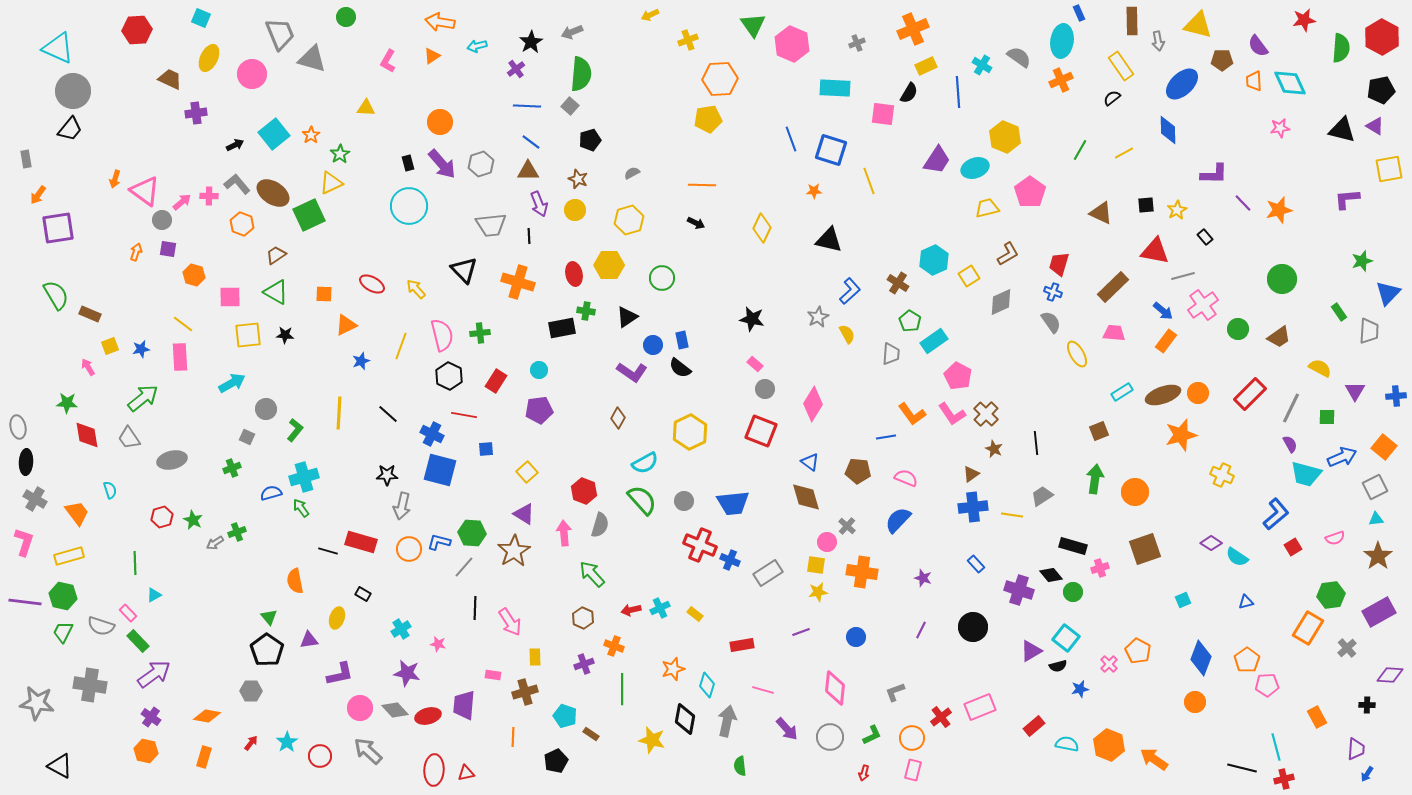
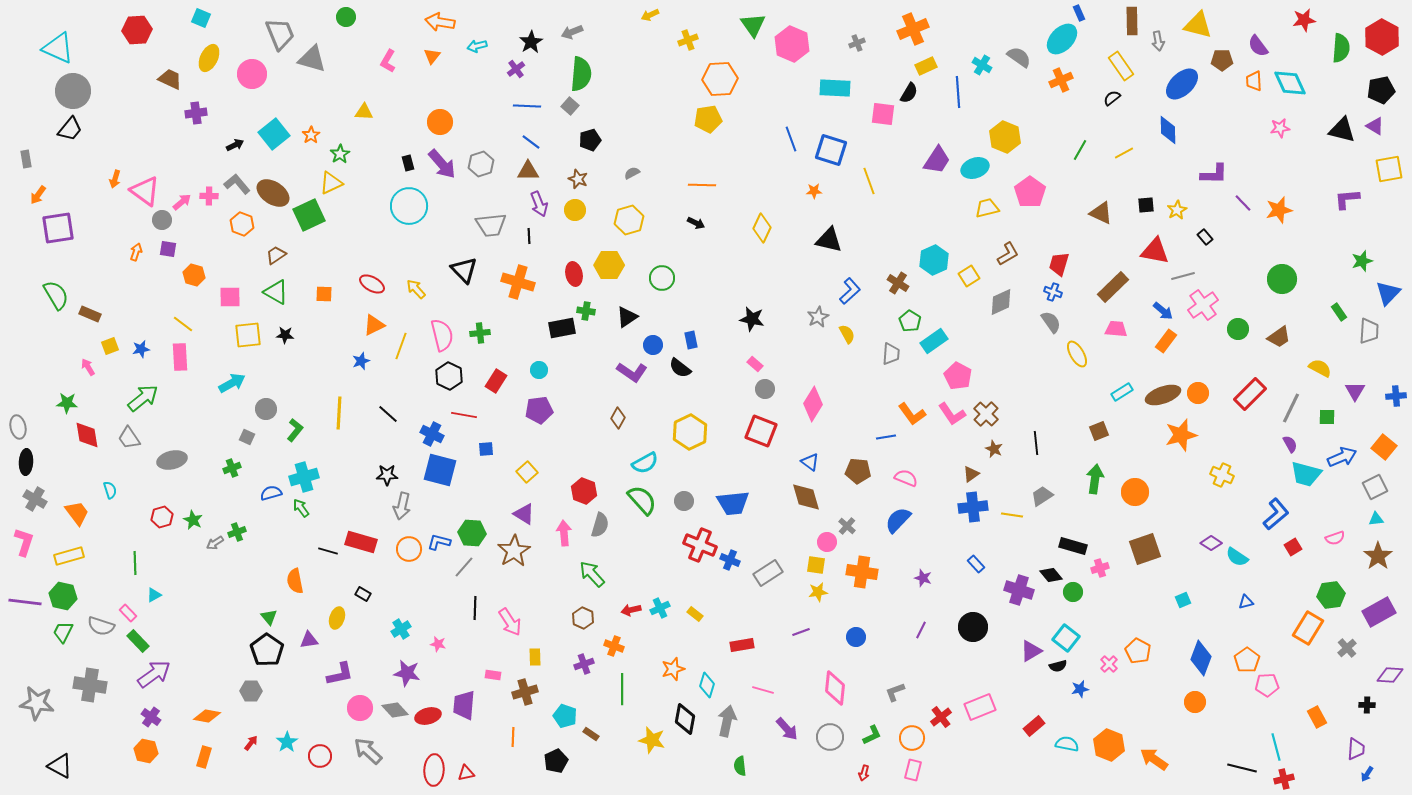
cyan ellipse at (1062, 41): moved 2 px up; rotated 36 degrees clockwise
orange triangle at (432, 56): rotated 18 degrees counterclockwise
yellow triangle at (366, 108): moved 2 px left, 4 px down
orange triangle at (346, 325): moved 28 px right
pink trapezoid at (1114, 333): moved 2 px right, 4 px up
blue rectangle at (682, 340): moved 9 px right
